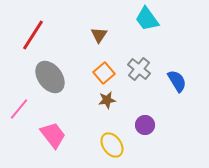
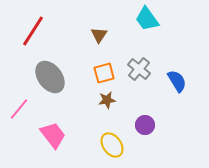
red line: moved 4 px up
orange square: rotated 25 degrees clockwise
